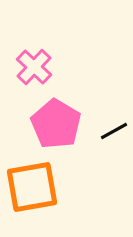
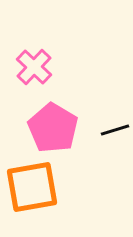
pink pentagon: moved 3 px left, 4 px down
black line: moved 1 px right, 1 px up; rotated 12 degrees clockwise
